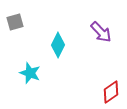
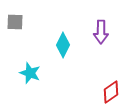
gray square: rotated 18 degrees clockwise
purple arrow: rotated 45 degrees clockwise
cyan diamond: moved 5 px right
